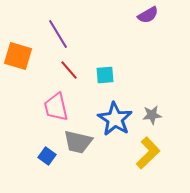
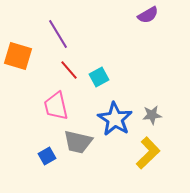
cyan square: moved 6 px left, 2 px down; rotated 24 degrees counterclockwise
pink trapezoid: moved 1 px up
blue square: rotated 24 degrees clockwise
